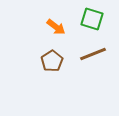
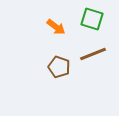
brown pentagon: moved 7 px right, 6 px down; rotated 20 degrees counterclockwise
